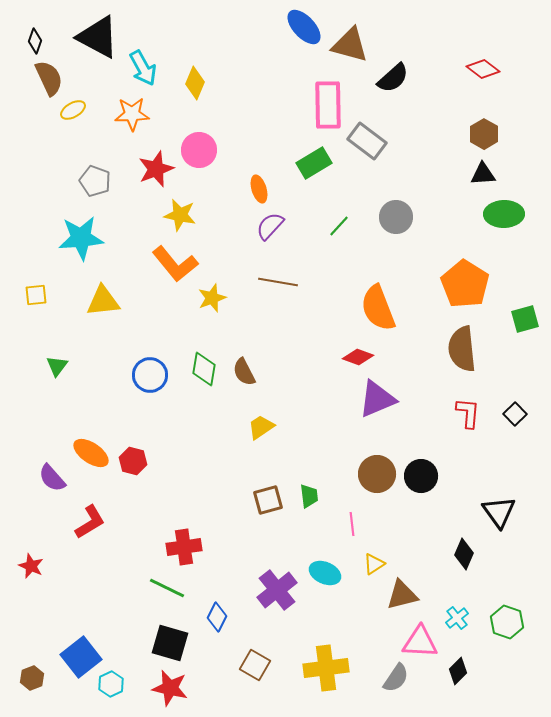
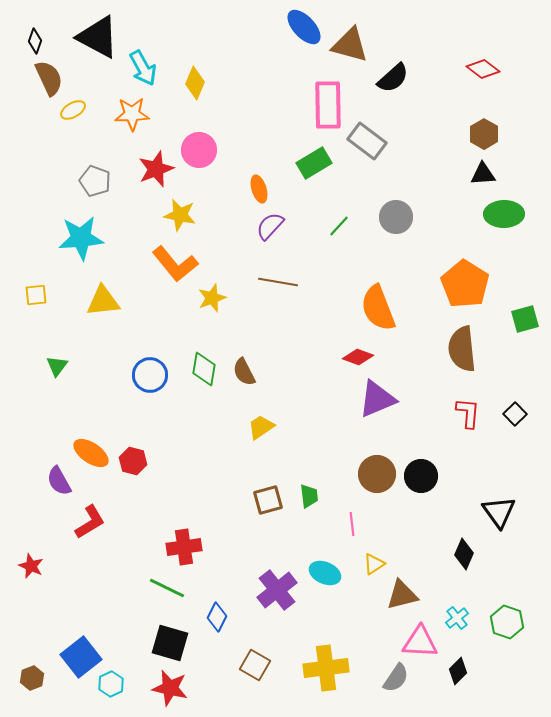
purple semicircle at (52, 478): moved 7 px right, 3 px down; rotated 12 degrees clockwise
